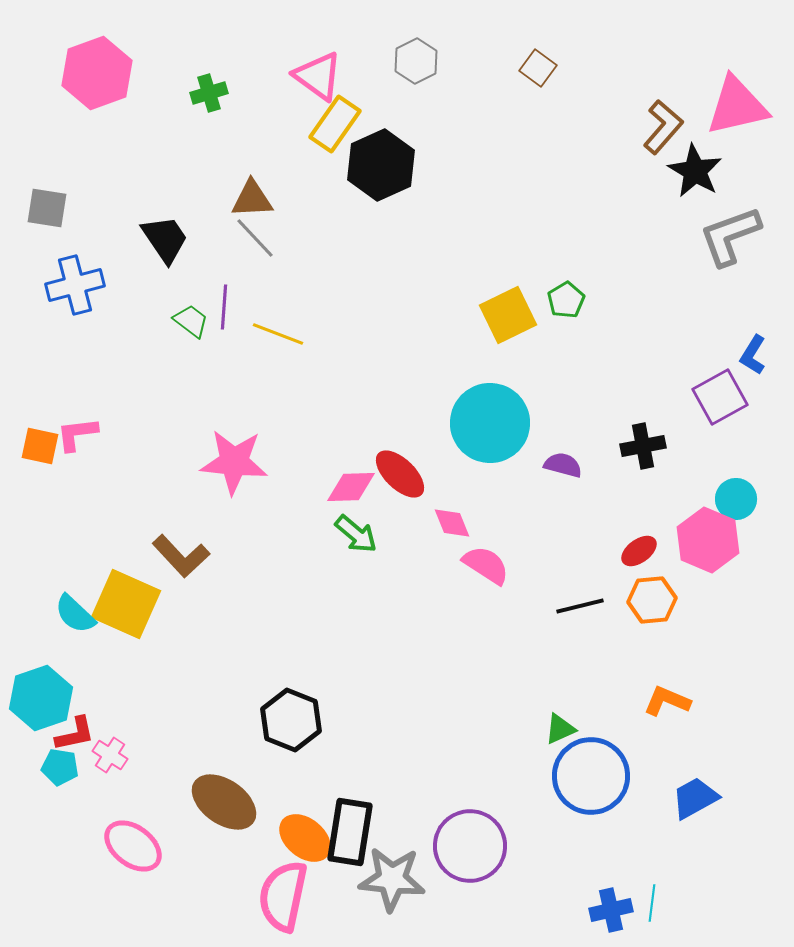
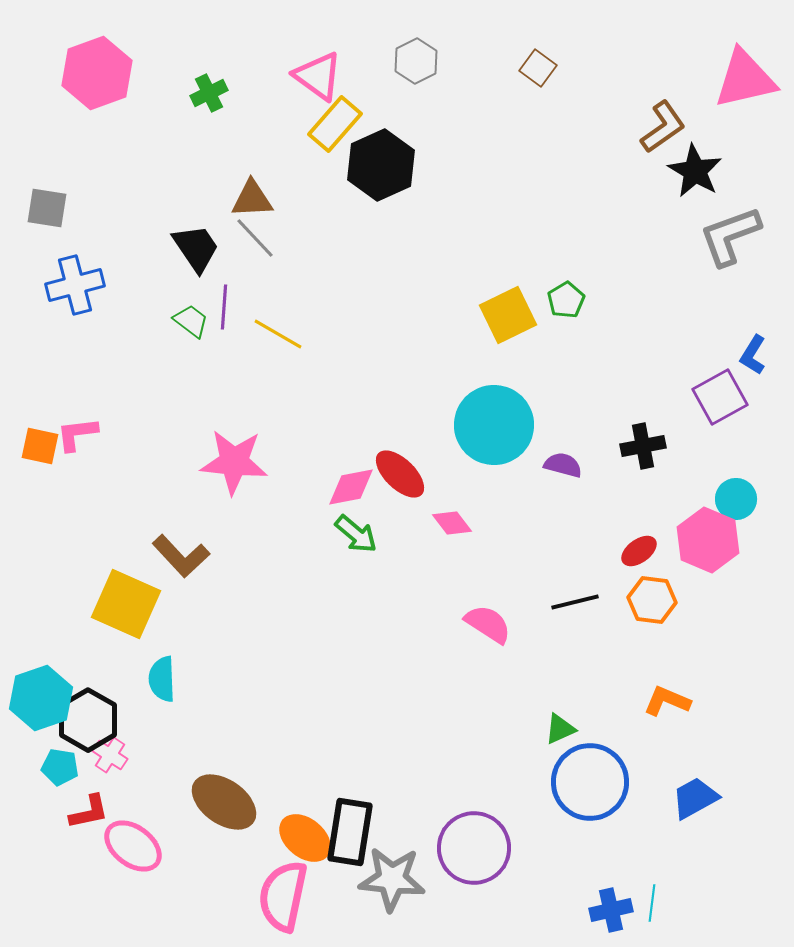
green cross at (209, 93): rotated 9 degrees counterclockwise
pink triangle at (737, 106): moved 8 px right, 27 px up
yellow rectangle at (335, 124): rotated 6 degrees clockwise
brown L-shape at (663, 127): rotated 14 degrees clockwise
black trapezoid at (165, 239): moved 31 px right, 9 px down
yellow line at (278, 334): rotated 9 degrees clockwise
cyan circle at (490, 423): moved 4 px right, 2 px down
pink diamond at (351, 487): rotated 9 degrees counterclockwise
pink diamond at (452, 523): rotated 15 degrees counterclockwise
pink semicircle at (486, 565): moved 2 px right, 59 px down
orange hexagon at (652, 600): rotated 12 degrees clockwise
black line at (580, 606): moved 5 px left, 4 px up
cyan semicircle at (75, 614): moved 87 px right, 65 px down; rotated 45 degrees clockwise
black hexagon at (291, 720): moved 203 px left; rotated 8 degrees clockwise
red L-shape at (75, 734): moved 14 px right, 78 px down
blue circle at (591, 776): moved 1 px left, 6 px down
purple circle at (470, 846): moved 4 px right, 2 px down
